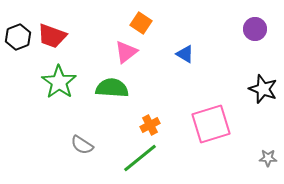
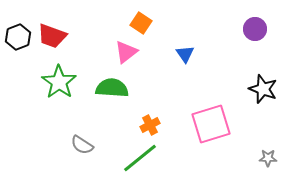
blue triangle: rotated 24 degrees clockwise
